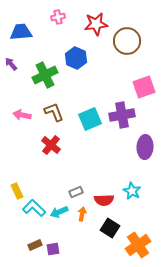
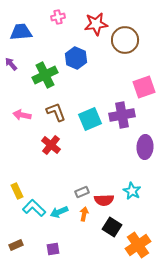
brown circle: moved 2 px left, 1 px up
brown L-shape: moved 2 px right
gray rectangle: moved 6 px right
orange arrow: moved 2 px right
black square: moved 2 px right, 1 px up
brown rectangle: moved 19 px left
